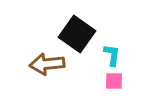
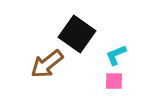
cyan L-shape: moved 4 px right; rotated 120 degrees counterclockwise
brown arrow: rotated 32 degrees counterclockwise
